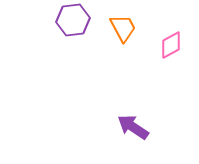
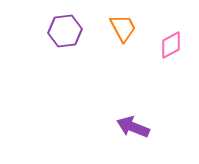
purple hexagon: moved 8 px left, 11 px down
purple arrow: rotated 12 degrees counterclockwise
